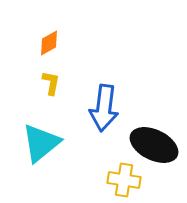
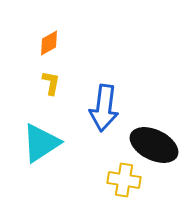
cyan triangle: rotated 6 degrees clockwise
